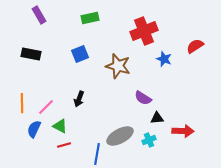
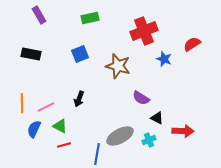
red semicircle: moved 3 px left, 2 px up
purple semicircle: moved 2 px left
pink line: rotated 18 degrees clockwise
black triangle: rotated 32 degrees clockwise
